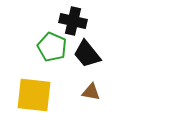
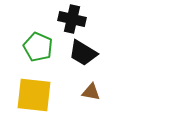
black cross: moved 1 px left, 2 px up
green pentagon: moved 14 px left
black trapezoid: moved 4 px left, 1 px up; rotated 20 degrees counterclockwise
